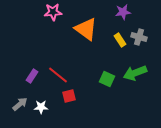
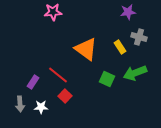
purple star: moved 5 px right
orange triangle: moved 20 px down
yellow rectangle: moved 7 px down
purple rectangle: moved 1 px right, 6 px down
red square: moved 4 px left; rotated 32 degrees counterclockwise
gray arrow: rotated 126 degrees clockwise
